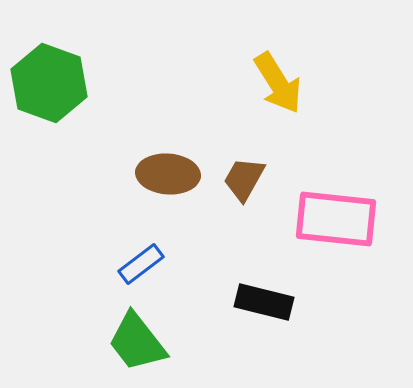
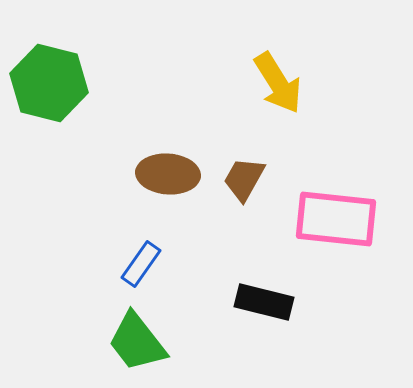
green hexagon: rotated 6 degrees counterclockwise
blue rectangle: rotated 18 degrees counterclockwise
